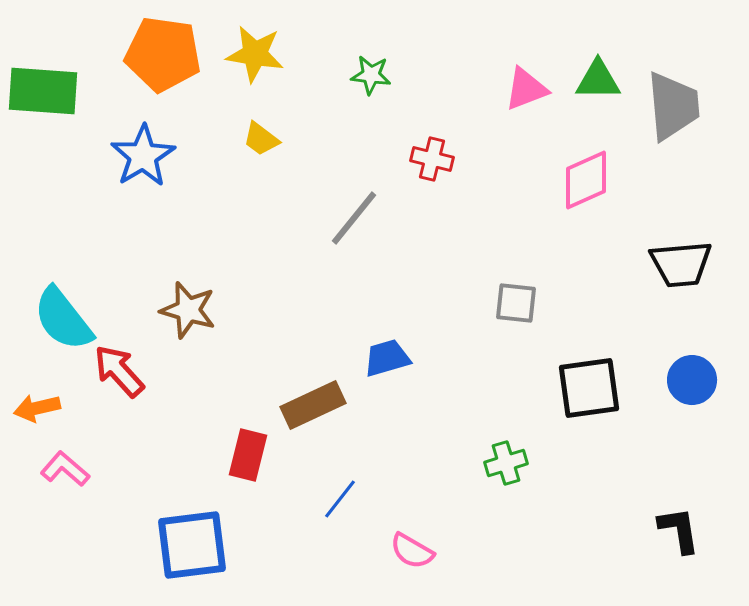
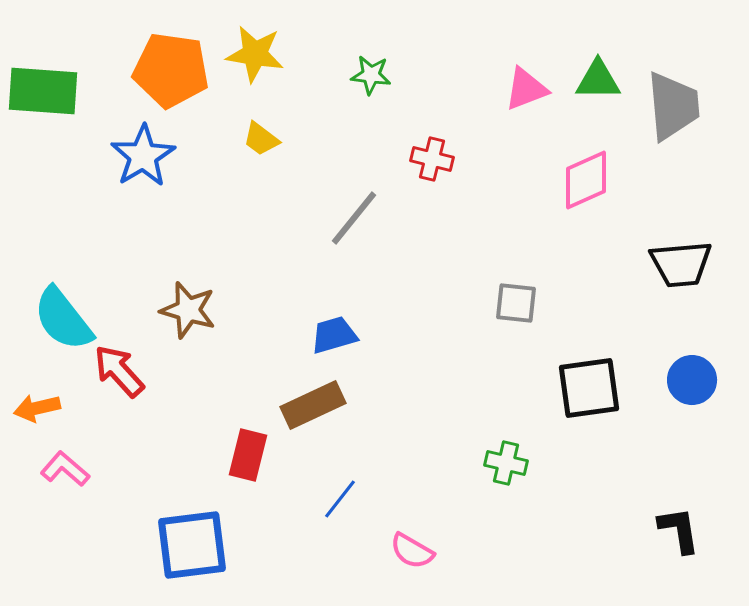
orange pentagon: moved 8 px right, 16 px down
blue trapezoid: moved 53 px left, 23 px up
green cross: rotated 30 degrees clockwise
